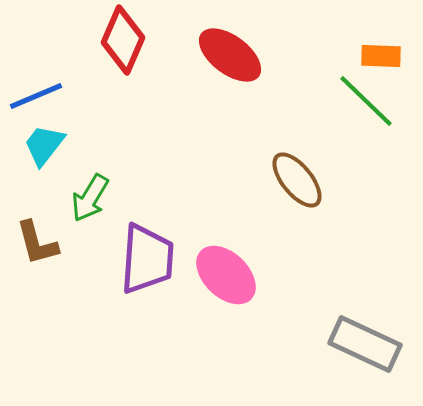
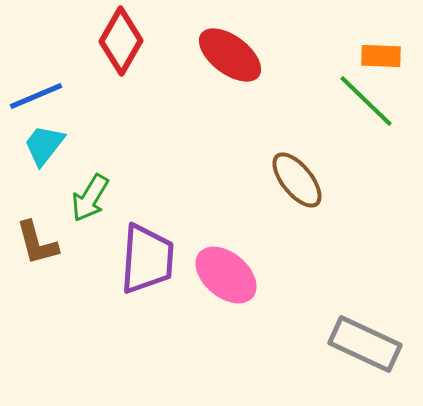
red diamond: moved 2 px left, 1 px down; rotated 6 degrees clockwise
pink ellipse: rotated 4 degrees counterclockwise
